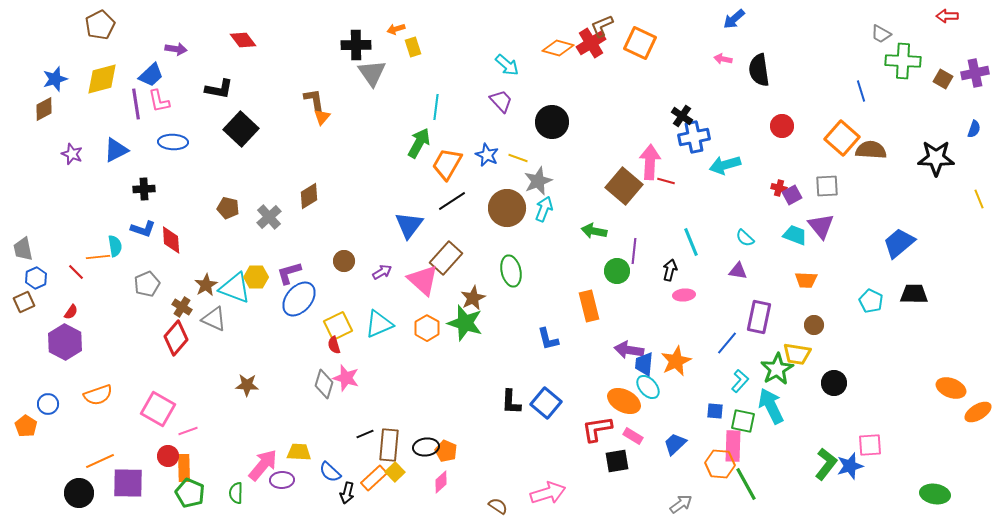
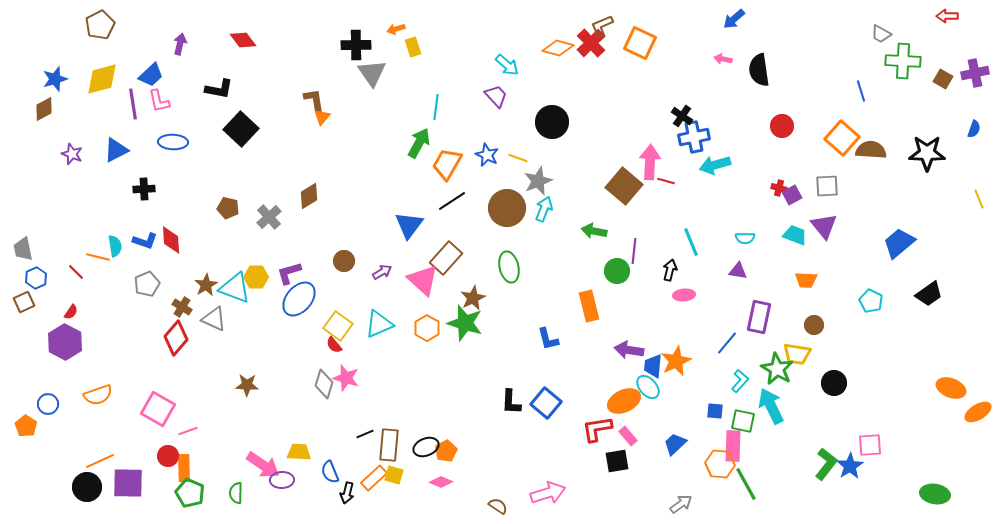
red cross at (591, 43): rotated 12 degrees counterclockwise
purple arrow at (176, 49): moved 4 px right, 5 px up; rotated 85 degrees counterclockwise
purple trapezoid at (501, 101): moved 5 px left, 5 px up
purple line at (136, 104): moved 3 px left
black star at (936, 158): moved 9 px left, 5 px up
cyan arrow at (725, 165): moved 10 px left
purple triangle at (821, 226): moved 3 px right
blue L-shape at (143, 229): moved 2 px right, 12 px down
cyan semicircle at (745, 238): rotated 42 degrees counterclockwise
orange line at (98, 257): rotated 20 degrees clockwise
green ellipse at (511, 271): moved 2 px left, 4 px up
black trapezoid at (914, 294): moved 15 px right; rotated 144 degrees clockwise
yellow square at (338, 326): rotated 28 degrees counterclockwise
red semicircle at (334, 345): rotated 24 degrees counterclockwise
blue trapezoid at (644, 364): moved 9 px right, 2 px down
green star at (777, 369): rotated 12 degrees counterclockwise
orange ellipse at (624, 401): rotated 52 degrees counterclockwise
pink rectangle at (633, 436): moved 5 px left; rotated 18 degrees clockwise
black ellipse at (426, 447): rotated 15 degrees counterclockwise
orange pentagon at (446, 451): rotated 20 degrees clockwise
pink arrow at (263, 465): rotated 84 degrees clockwise
blue star at (850, 466): rotated 16 degrees counterclockwise
blue semicircle at (330, 472): rotated 25 degrees clockwise
yellow square at (395, 472): moved 1 px left, 3 px down; rotated 30 degrees counterclockwise
pink diamond at (441, 482): rotated 65 degrees clockwise
black circle at (79, 493): moved 8 px right, 6 px up
